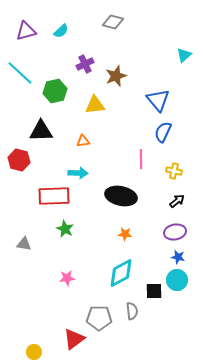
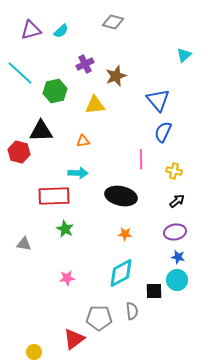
purple triangle: moved 5 px right, 1 px up
red hexagon: moved 8 px up
